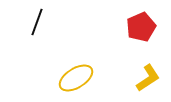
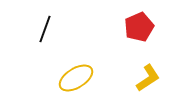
black line: moved 8 px right, 7 px down
red pentagon: moved 2 px left
